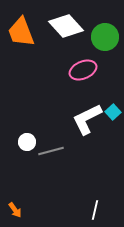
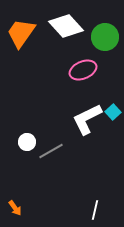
orange trapezoid: moved 1 px down; rotated 56 degrees clockwise
gray line: rotated 15 degrees counterclockwise
orange arrow: moved 2 px up
